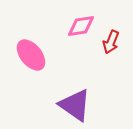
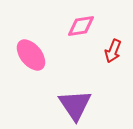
red arrow: moved 2 px right, 9 px down
purple triangle: rotated 21 degrees clockwise
